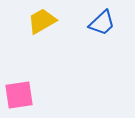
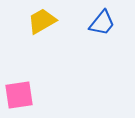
blue trapezoid: rotated 8 degrees counterclockwise
